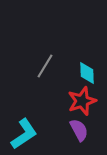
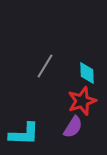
purple semicircle: moved 6 px left, 3 px up; rotated 60 degrees clockwise
cyan L-shape: rotated 36 degrees clockwise
